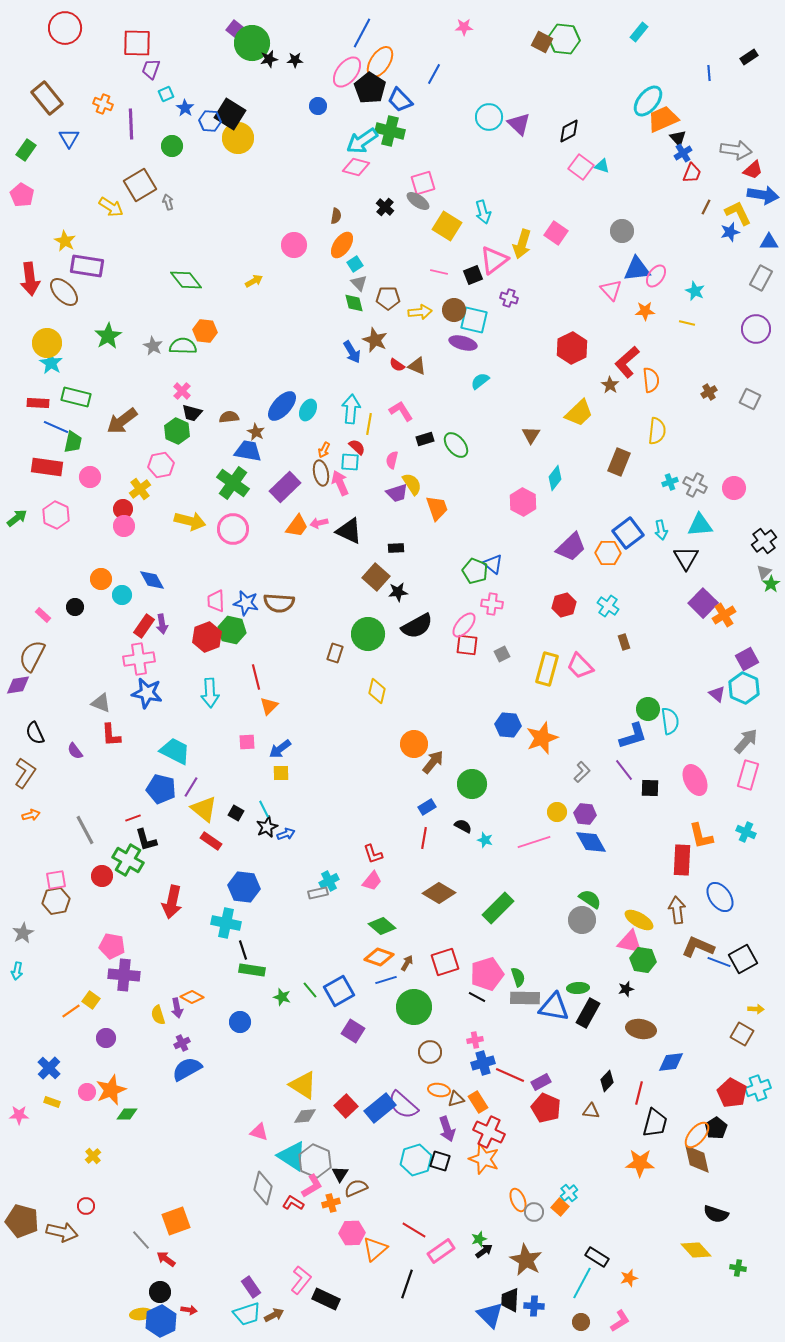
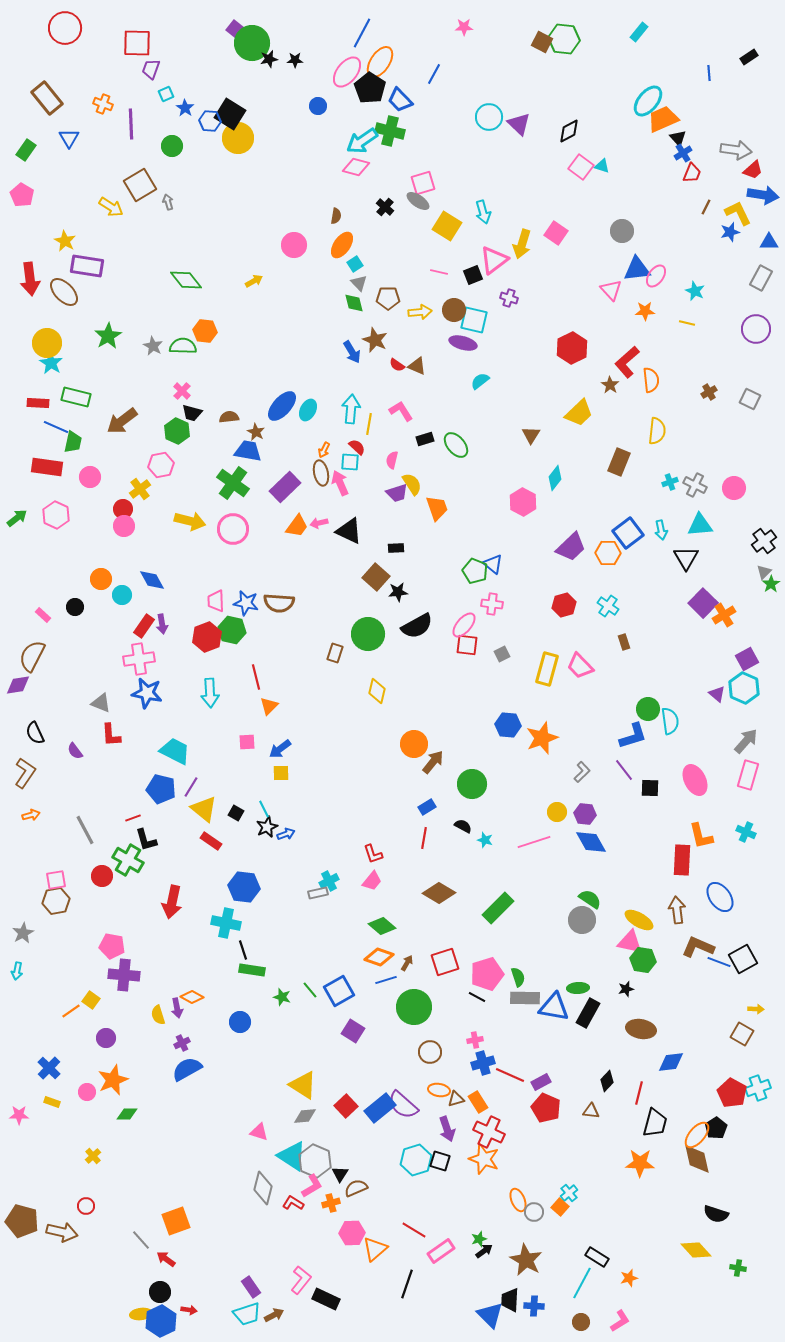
orange star at (111, 1090): moved 2 px right, 10 px up
